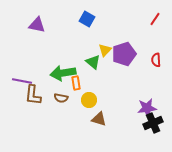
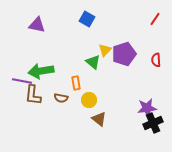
green arrow: moved 22 px left, 2 px up
brown triangle: rotated 21 degrees clockwise
